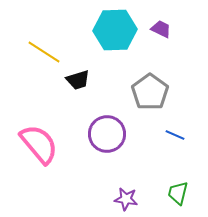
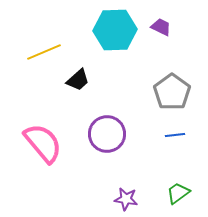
purple trapezoid: moved 2 px up
yellow line: rotated 56 degrees counterclockwise
black trapezoid: rotated 25 degrees counterclockwise
gray pentagon: moved 22 px right
blue line: rotated 30 degrees counterclockwise
pink semicircle: moved 4 px right, 1 px up
green trapezoid: rotated 40 degrees clockwise
